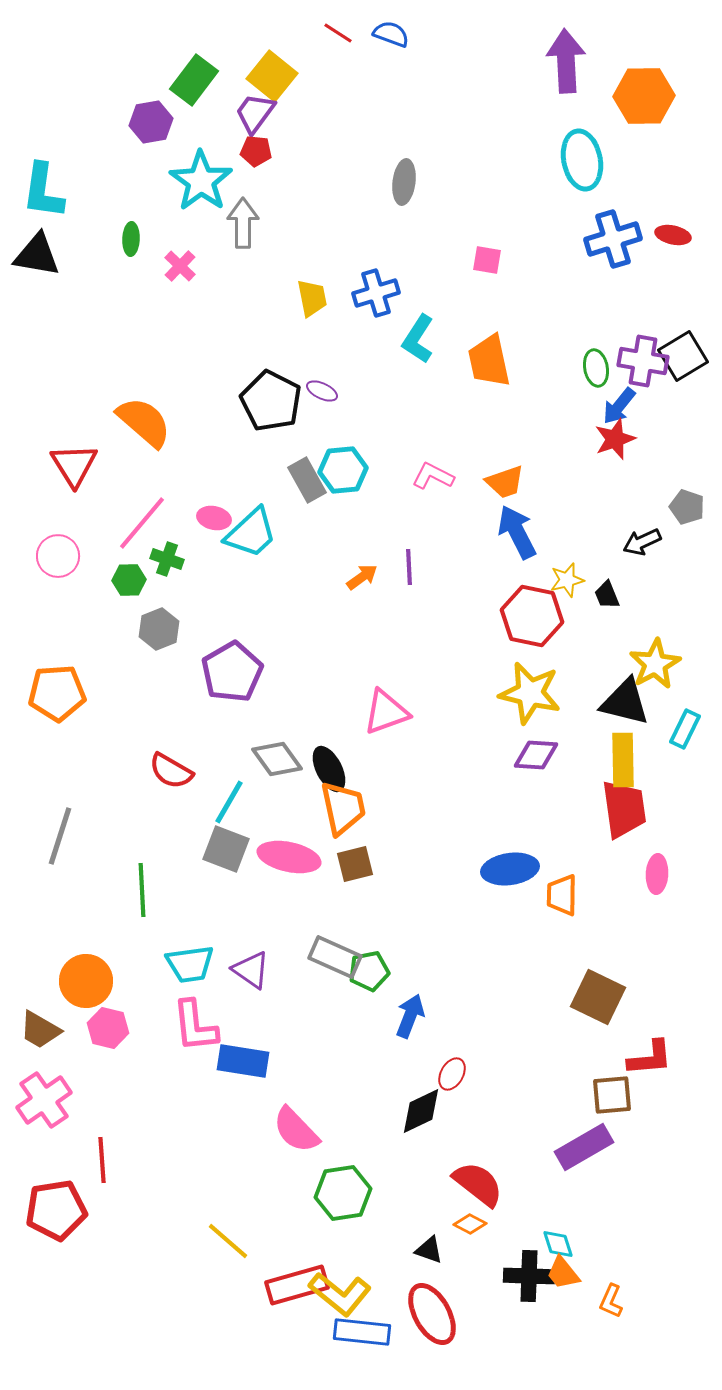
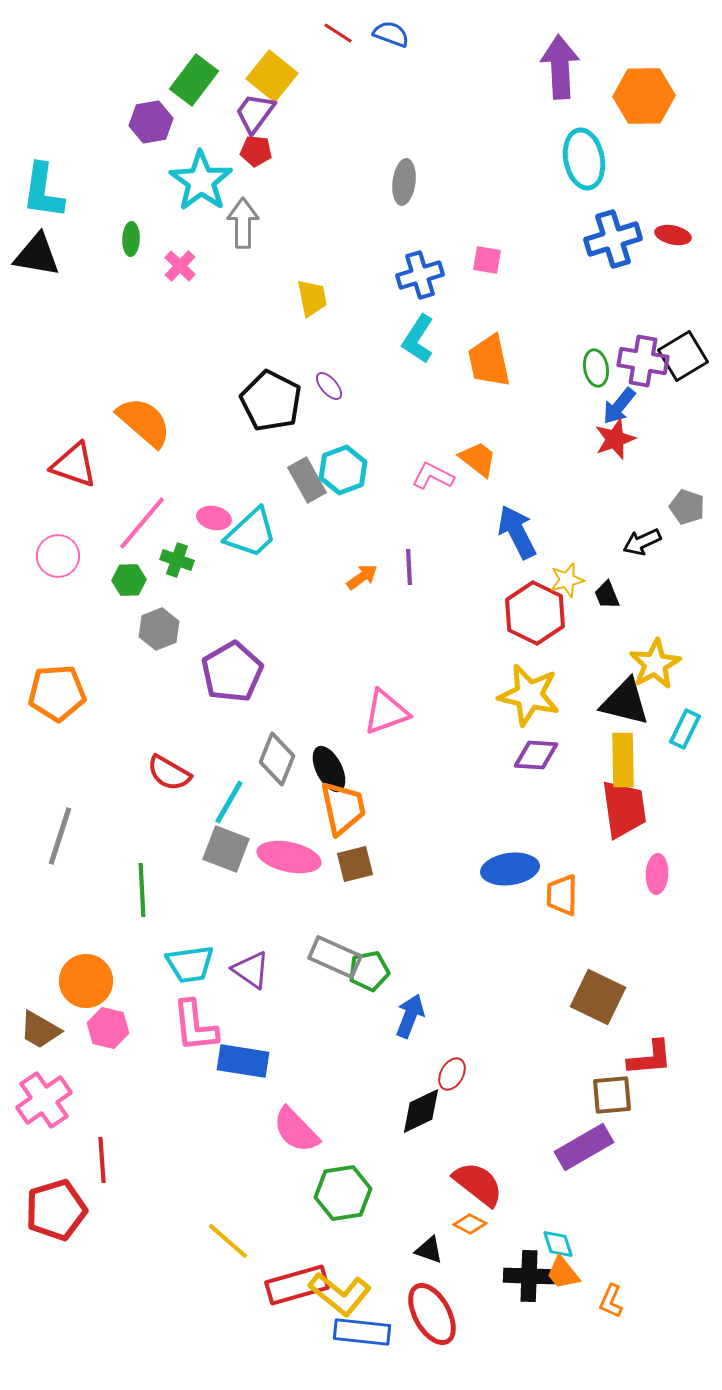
purple arrow at (566, 61): moved 6 px left, 6 px down
cyan ellipse at (582, 160): moved 2 px right, 1 px up
blue cross at (376, 293): moved 44 px right, 18 px up
purple ellipse at (322, 391): moved 7 px right, 5 px up; rotated 24 degrees clockwise
red triangle at (74, 465): rotated 39 degrees counterclockwise
cyan hexagon at (343, 470): rotated 15 degrees counterclockwise
orange trapezoid at (505, 482): moved 27 px left, 23 px up; rotated 123 degrees counterclockwise
green cross at (167, 559): moved 10 px right, 1 px down
red hexagon at (532, 616): moved 3 px right, 3 px up; rotated 14 degrees clockwise
yellow star at (530, 693): moved 1 px left, 2 px down
gray diamond at (277, 759): rotated 57 degrees clockwise
red semicircle at (171, 771): moved 2 px left, 2 px down
red pentagon at (56, 1210): rotated 8 degrees counterclockwise
